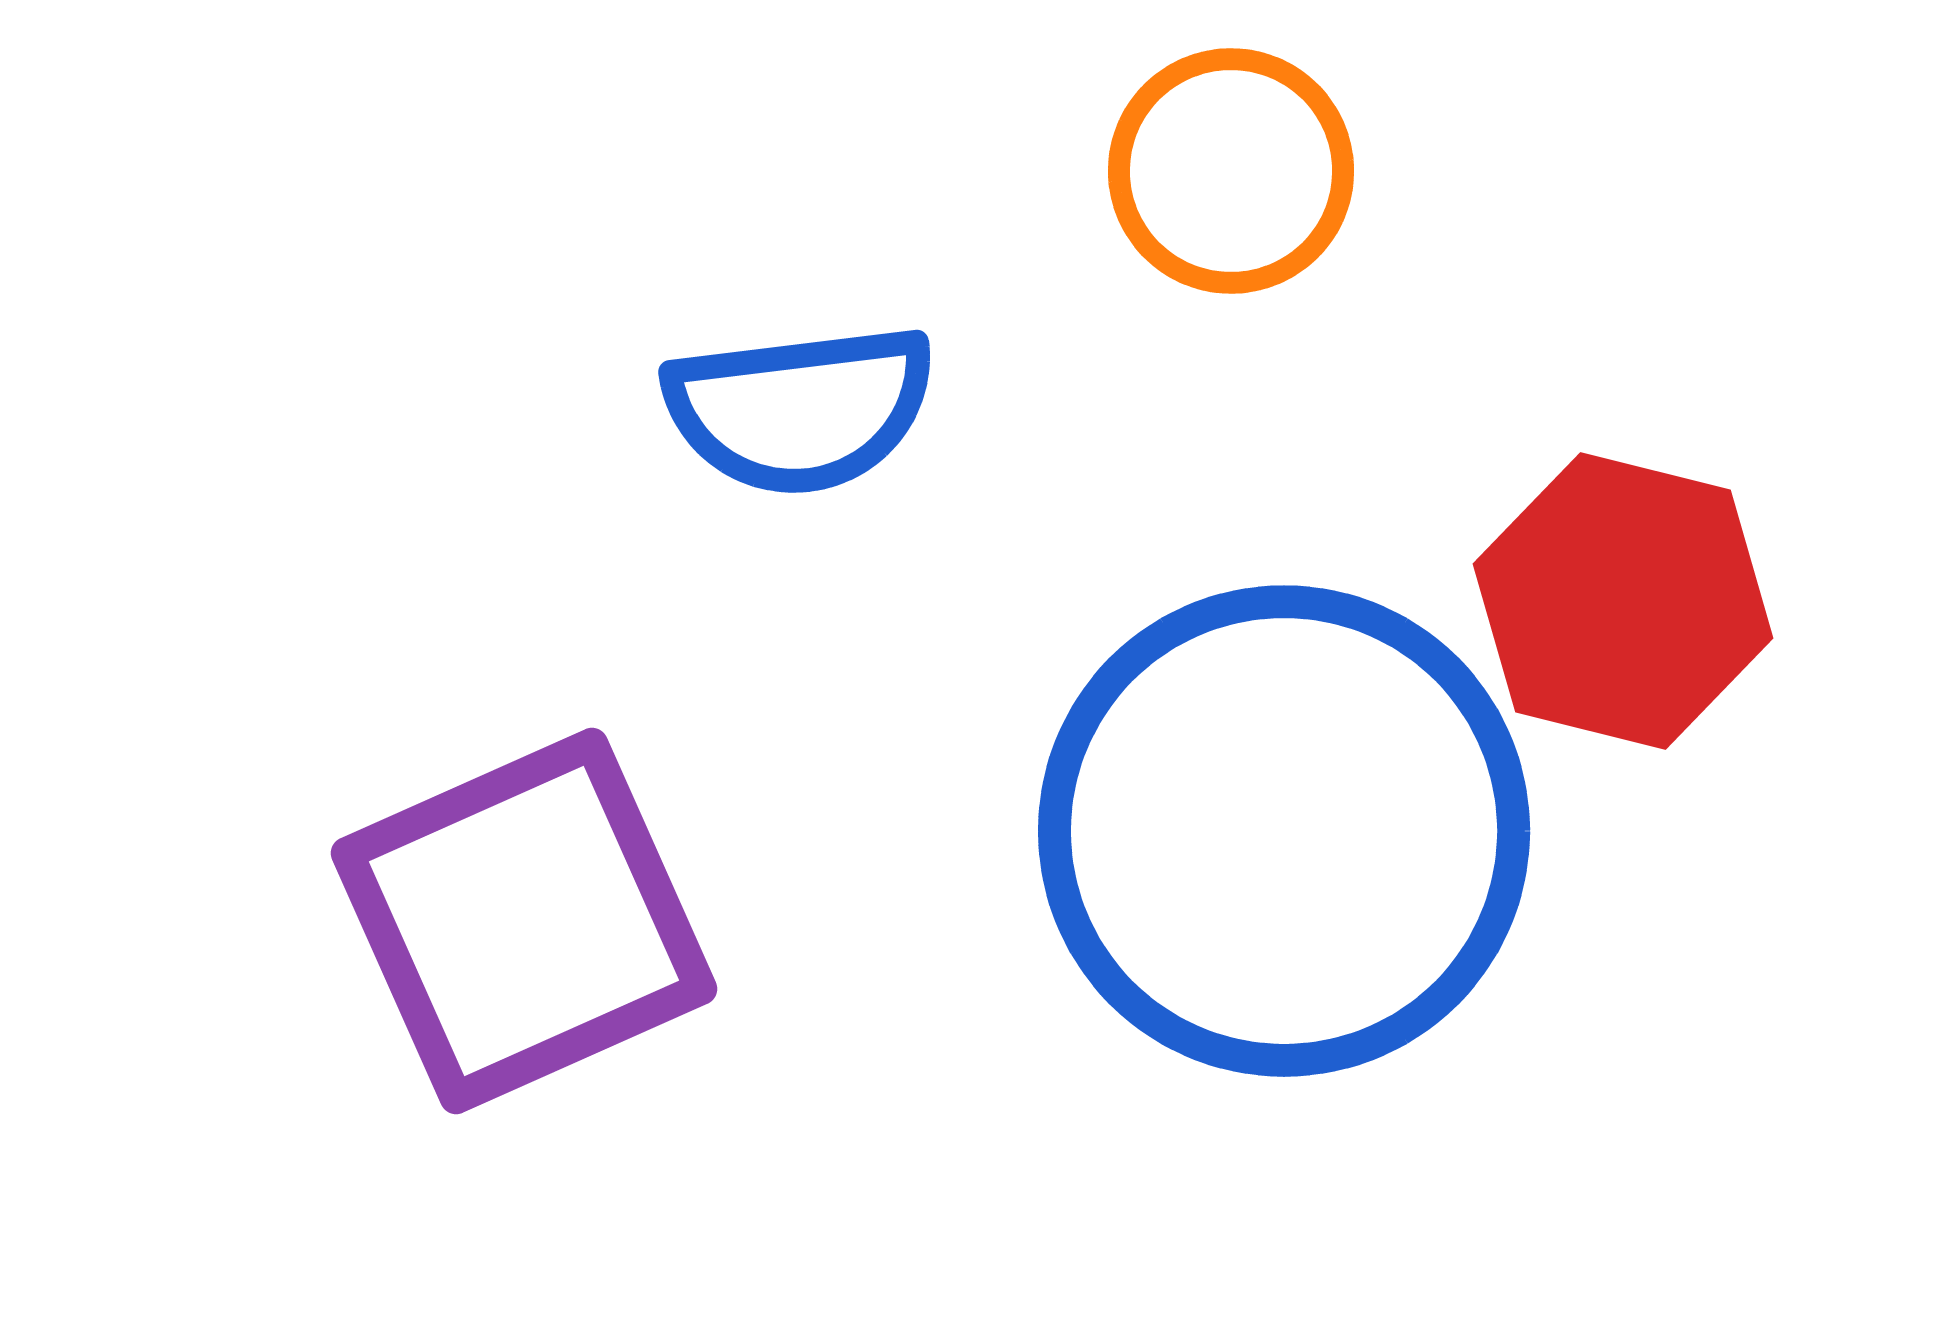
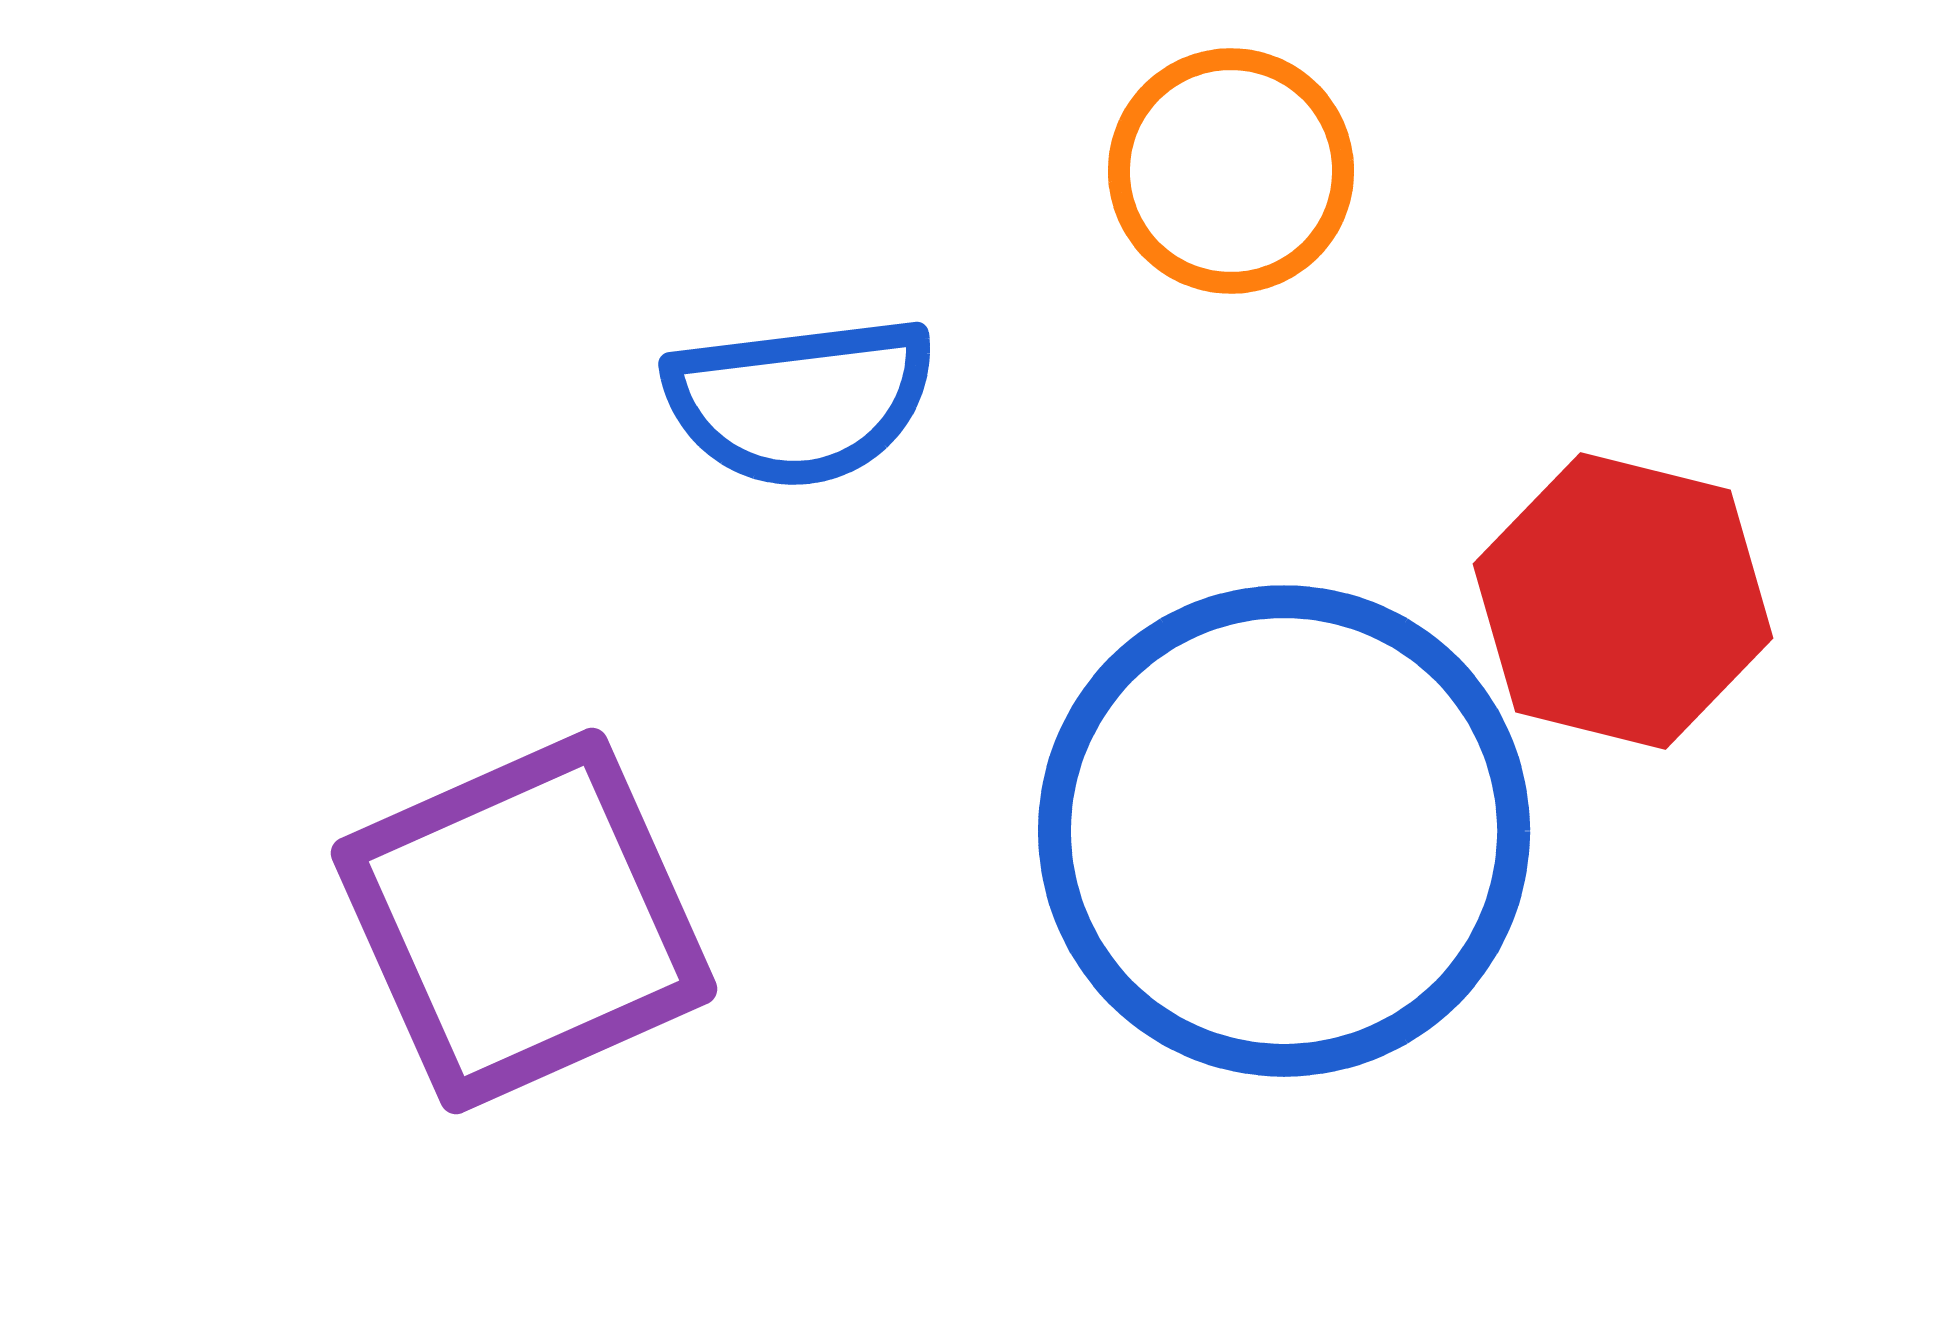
blue semicircle: moved 8 px up
